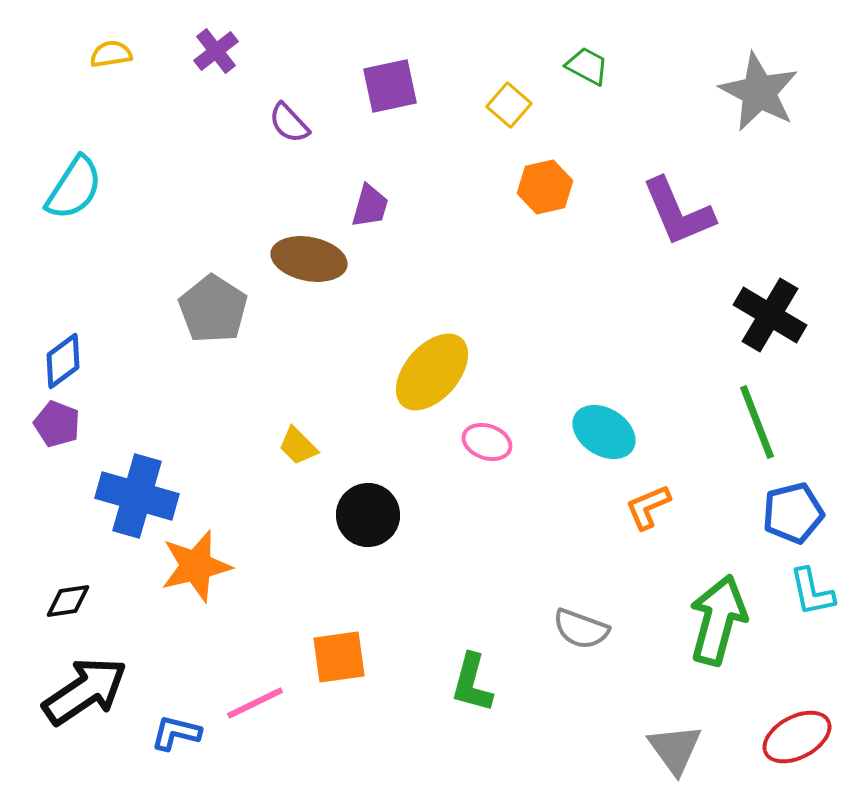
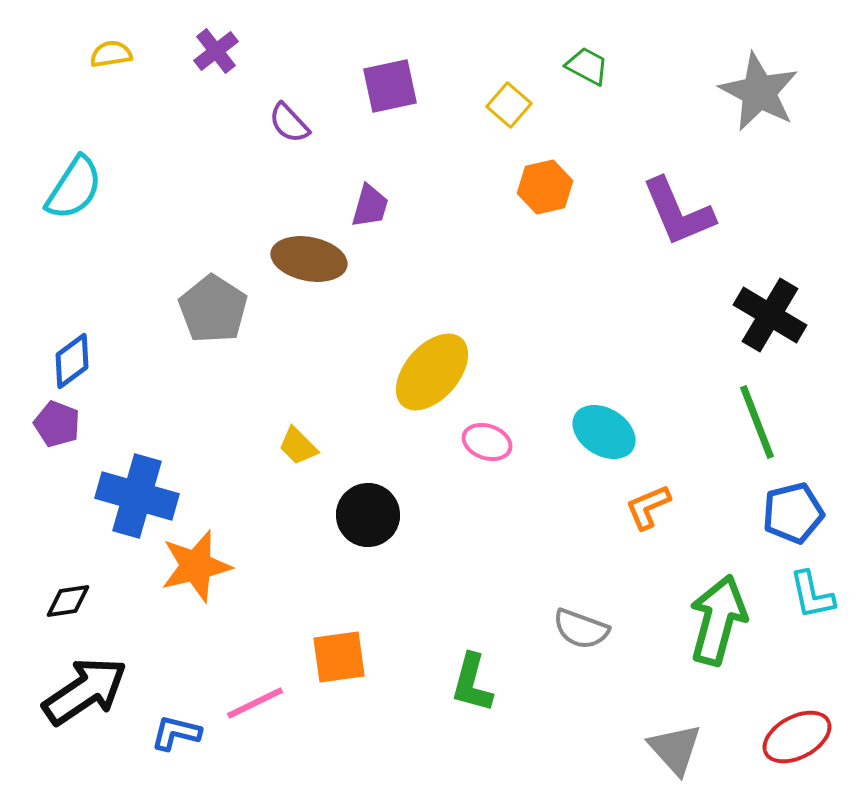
blue diamond: moved 9 px right
cyan L-shape: moved 3 px down
gray triangle: rotated 6 degrees counterclockwise
